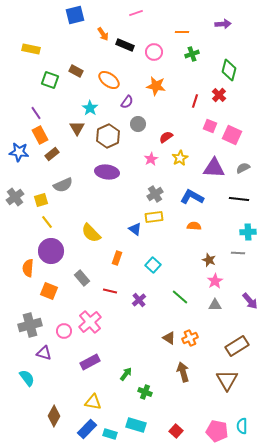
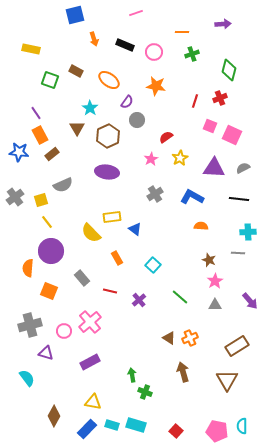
orange arrow at (103, 34): moved 9 px left, 5 px down; rotated 16 degrees clockwise
red cross at (219, 95): moved 1 px right, 3 px down; rotated 24 degrees clockwise
gray circle at (138, 124): moved 1 px left, 4 px up
yellow rectangle at (154, 217): moved 42 px left
orange semicircle at (194, 226): moved 7 px right
orange rectangle at (117, 258): rotated 48 degrees counterclockwise
purple triangle at (44, 353): moved 2 px right
green arrow at (126, 374): moved 6 px right, 1 px down; rotated 48 degrees counterclockwise
cyan rectangle at (110, 434): moved 2 px right, 9 px up
